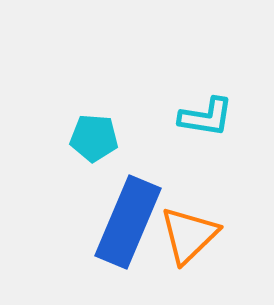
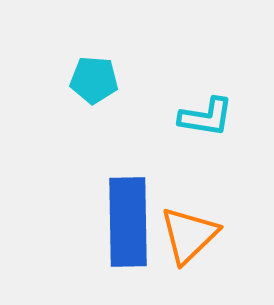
cyan pentagon: moved 58 px up
blue rectangle: rotated 24 degrees counterclockwise
